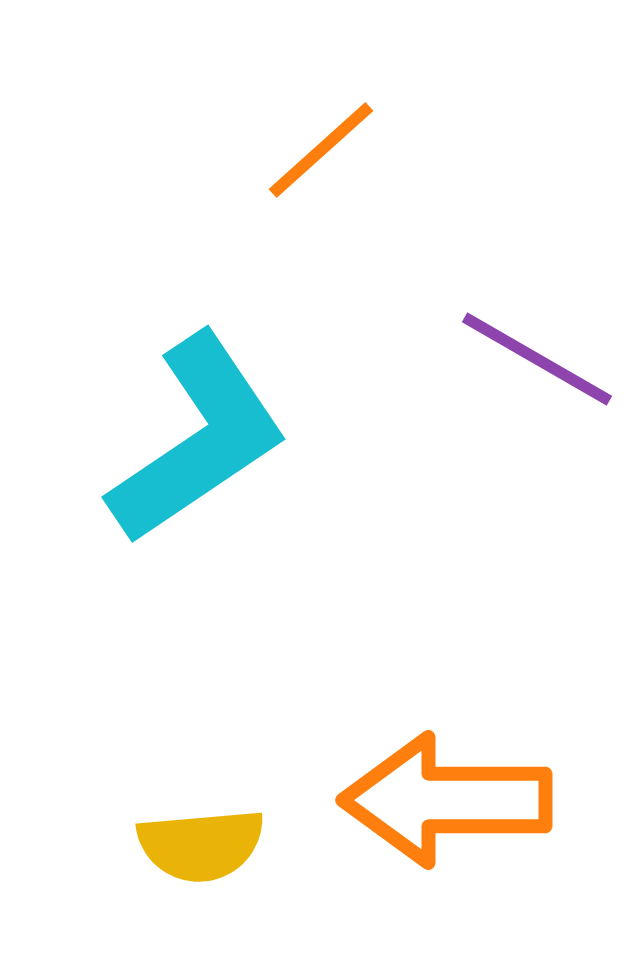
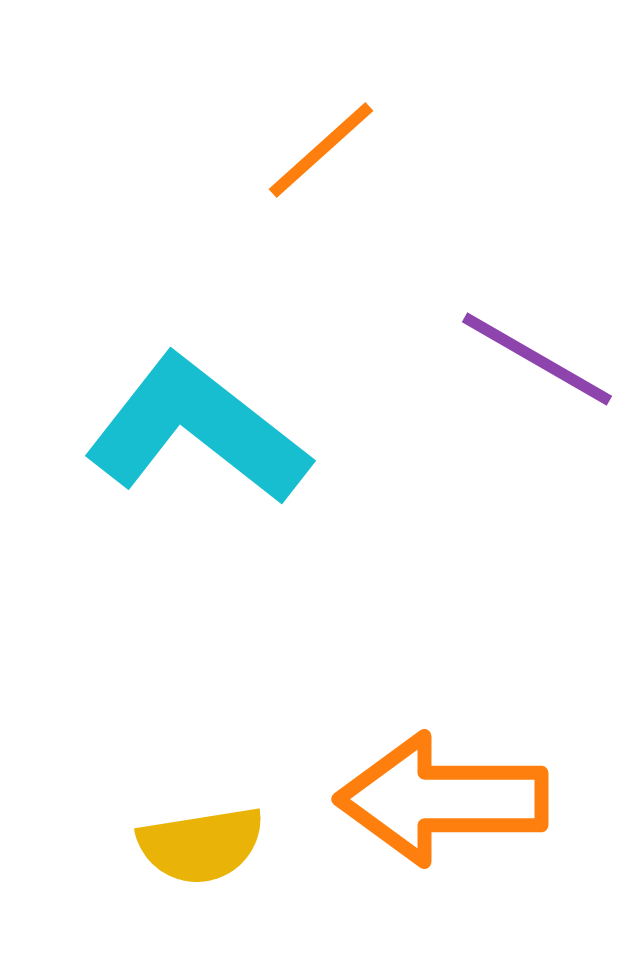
cyan L-shape: moved 1 px left, 9 px up; rotated 108 degrees counterclockwise
orange arrow: moved 4 px left, 1 px up
yellow semicircle: rotated 4 degrees counterclockwise
